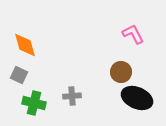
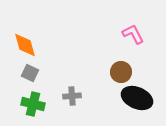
gray square: moved 11 px right, 2 px up
green cross: moved 1 px left, 1 px down
